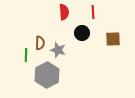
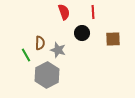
red semicircle: rotated 14 degrees counterclockwise
green line: rotated 32 degrees counterclockwise
